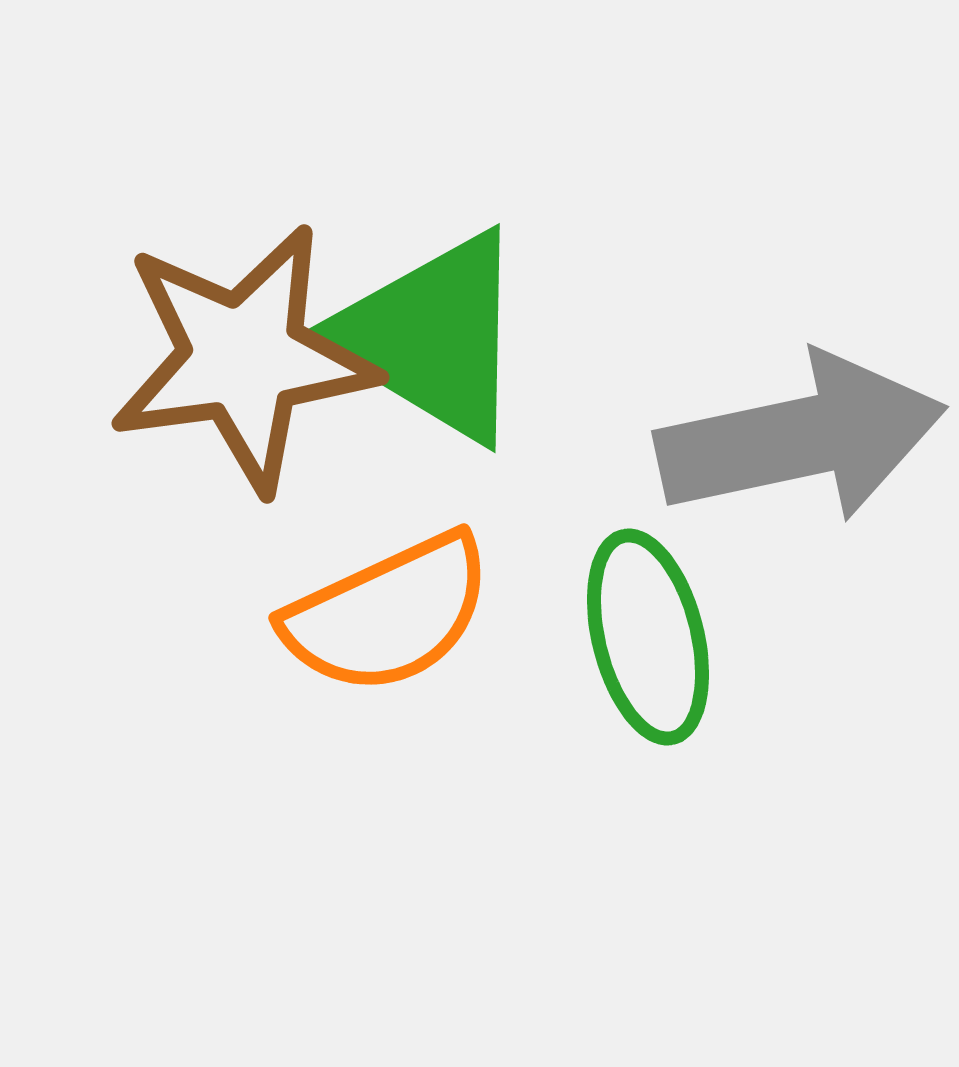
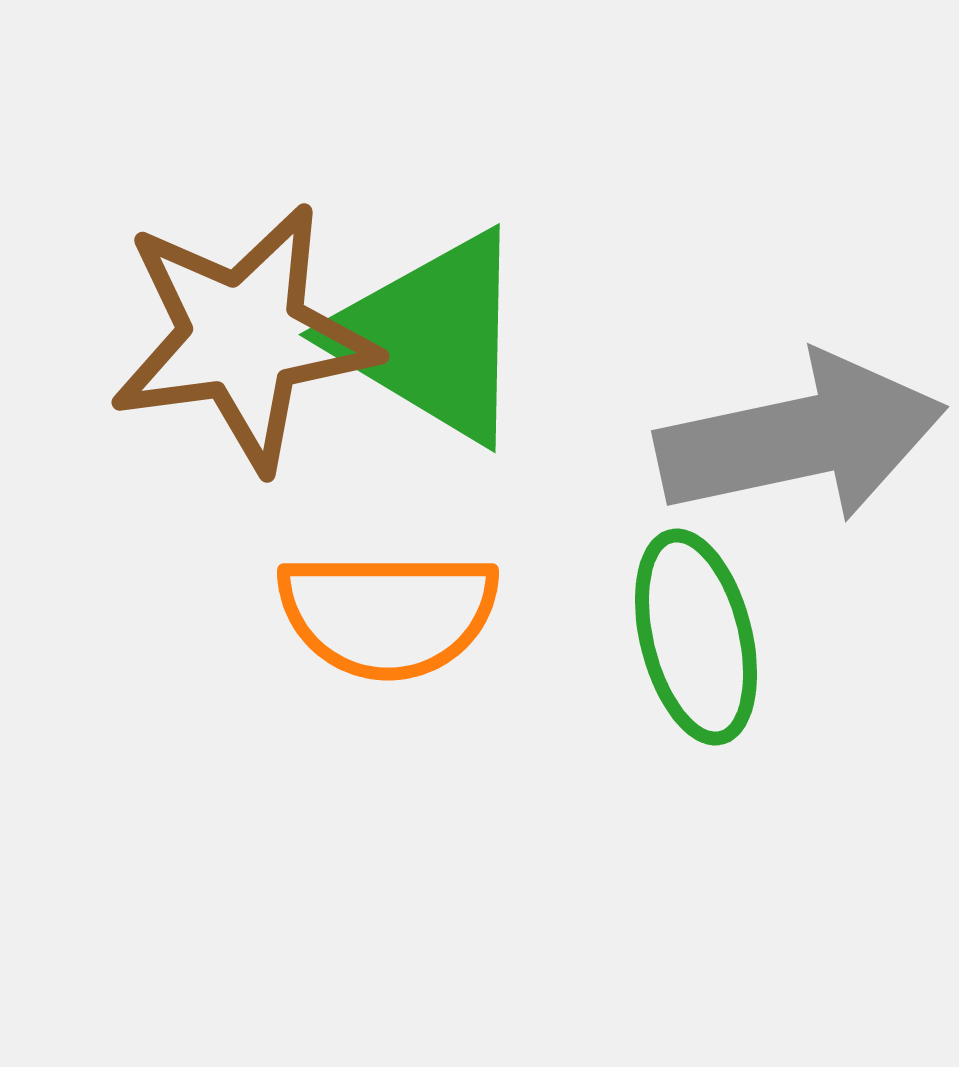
brown star: moved 21 px up
orange semicircle: rotated 25 degrees clockwise
green ellipse: moved 48 px right
